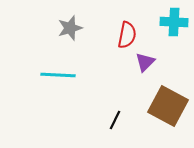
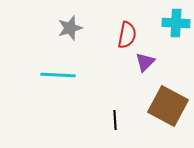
cyan cross: moved 2 px right, 1 px down
black line: rotated 30 degrees counterclockwise
